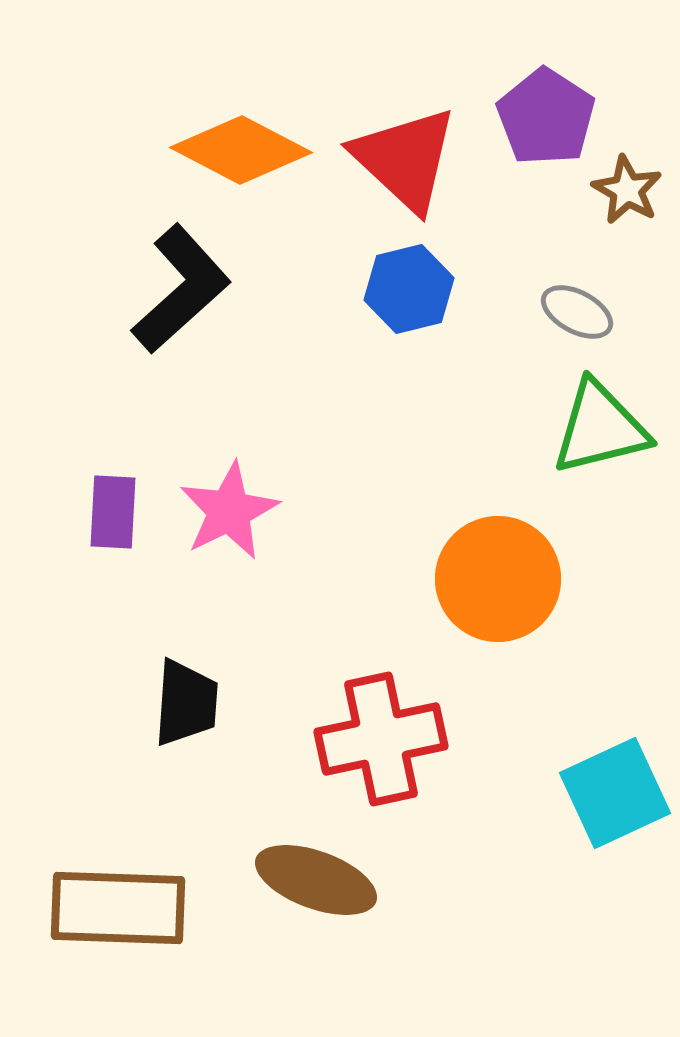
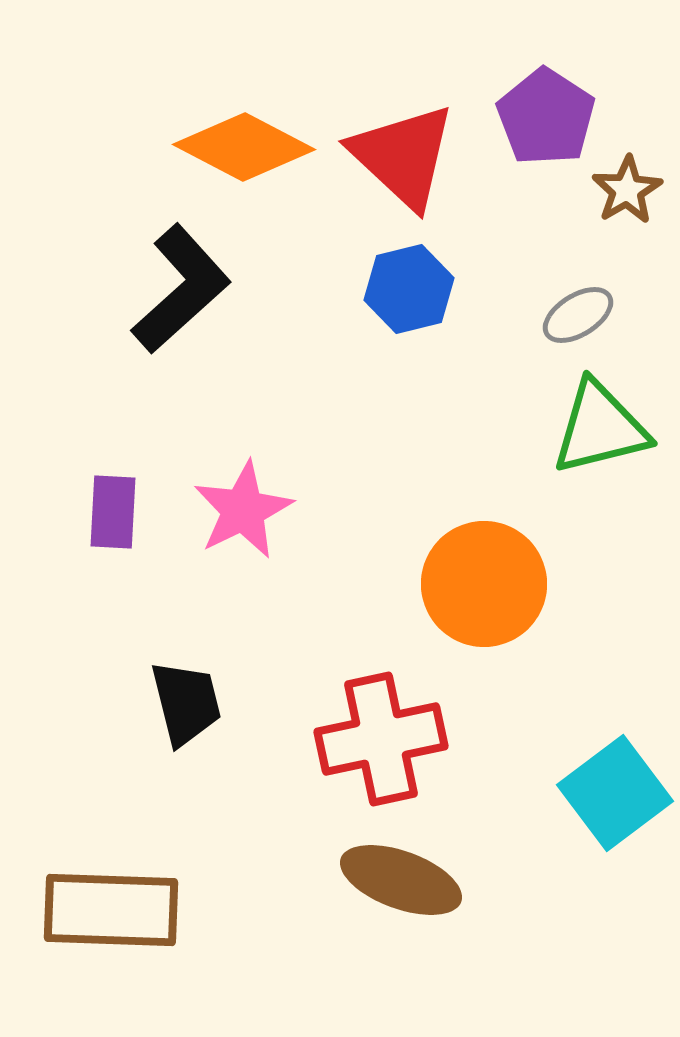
orange diamond: moved 3 px right, 3 px up
red triangle: moved 2 px left, 3 px up
brown star: rotated 12 degrees clockwise
gray ellipse: moved 1 px right, 3 px down; rotated 60 degrees counterclockwise
pink star: moved 14 px right, 1 px up
orange circle: moved 14 px left, 5 px down
black trapezoid: rotated 18 degrees counterclockwise
cyan square: rotated 12 degrees counterclockwise
brown ellipse: moved 85 px right
brown rectangle: moved 7 px left, 2 px down
